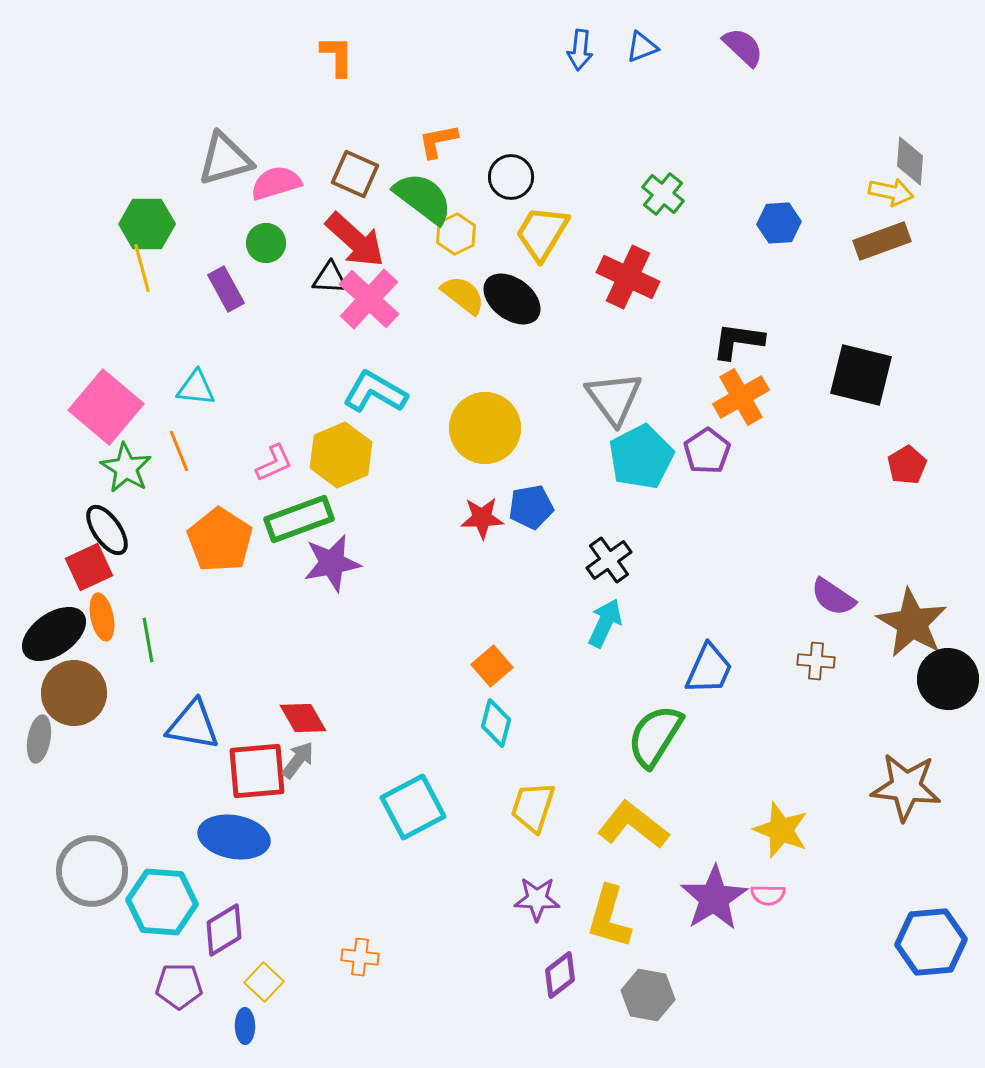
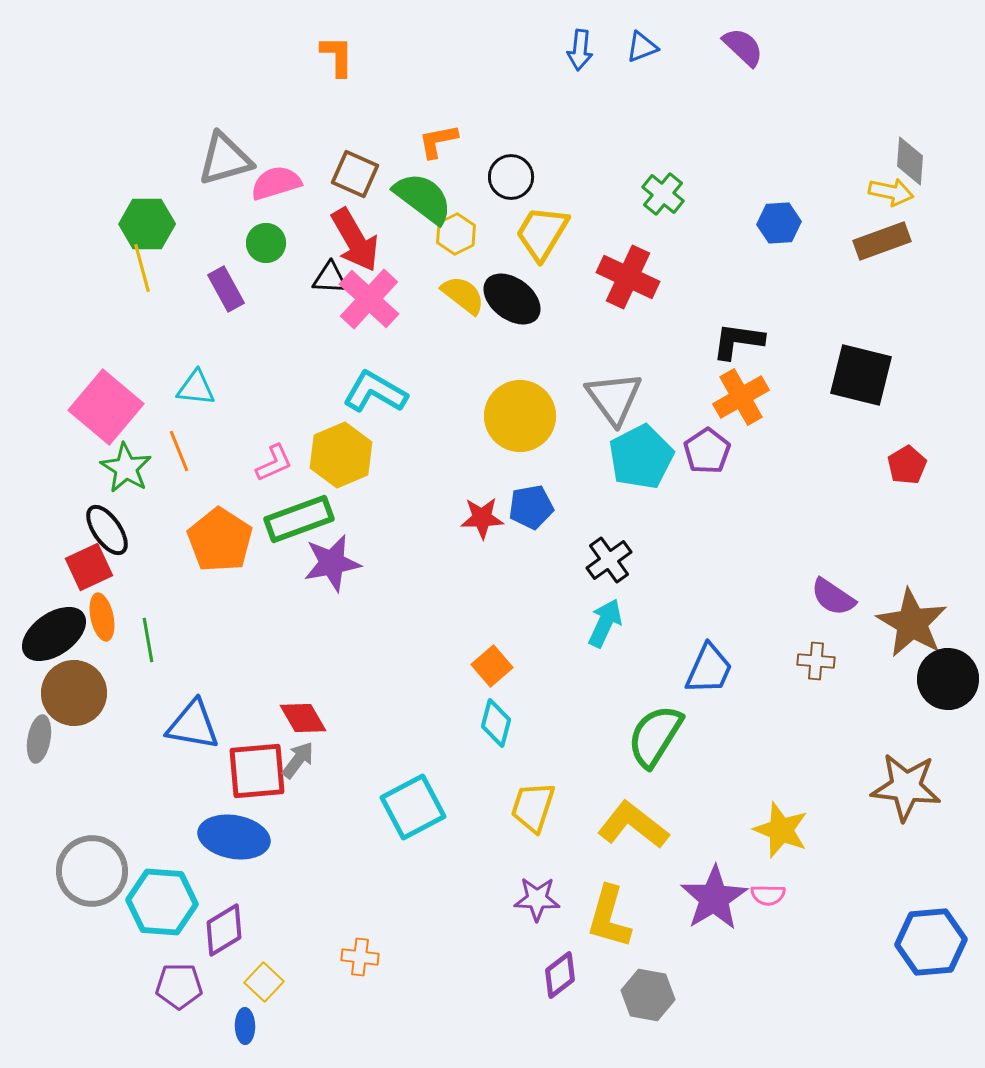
red arrow at (355, 240): rotated 18 degrees clockwise
yellow circle at (485, 428): moved 35 px right, 12 px up
